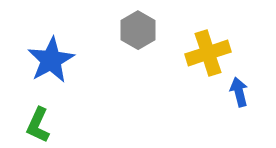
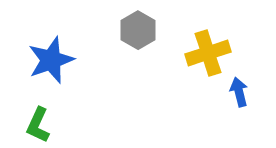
blue star: rotated 9 degrees clockwise
